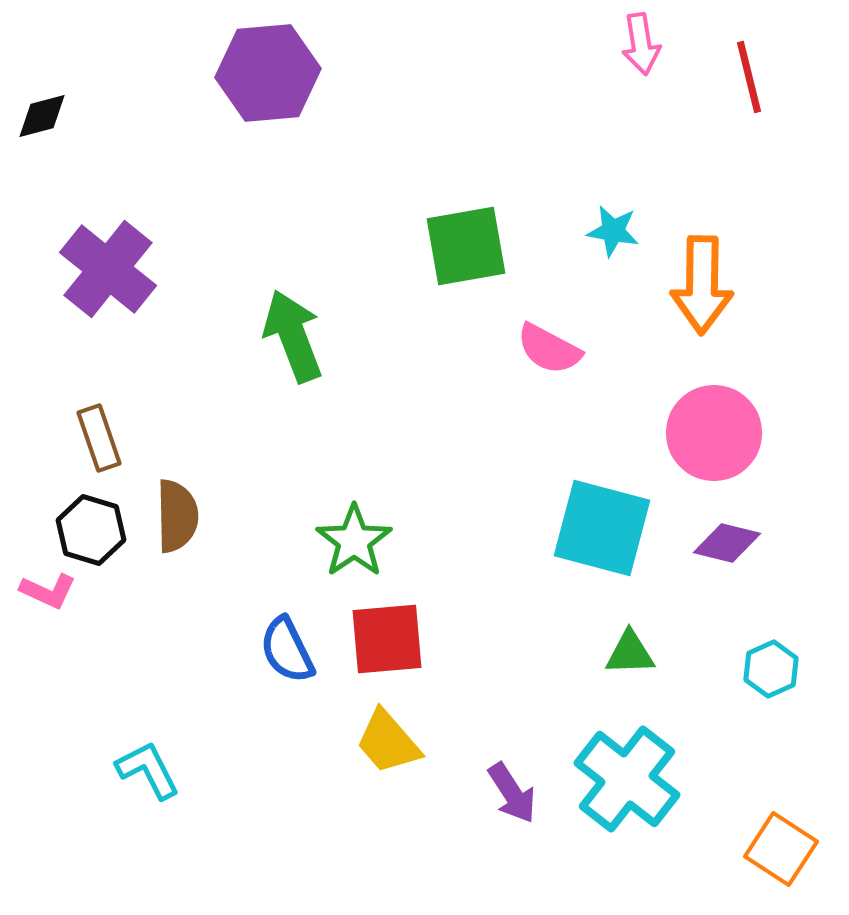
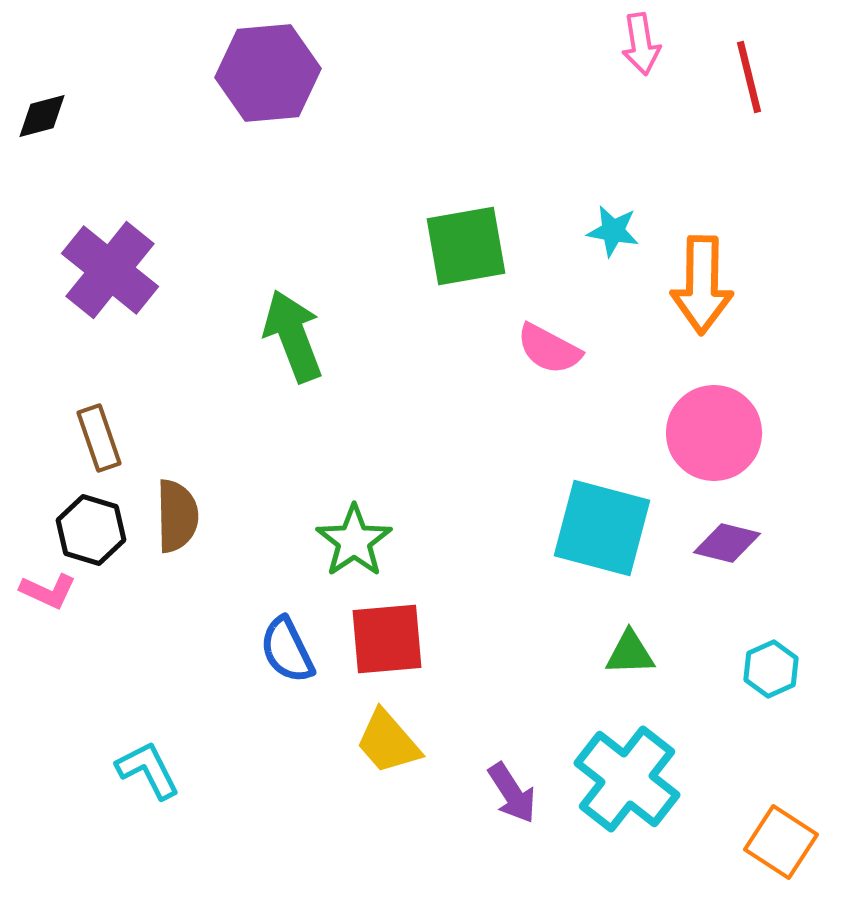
purple cross: moved 2 px right, 1 px down
orange square: moved 7 px up
